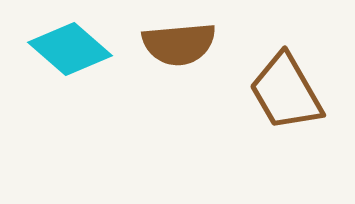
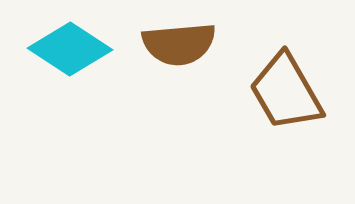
cyan diamond: rotated 8 degrees counterclockwise
